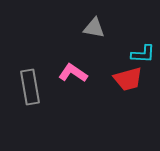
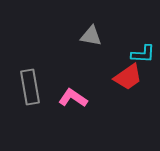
gray triangle: moved 3 px left, 8 px down
pink L-shape: moved 25 px down
red trapezoid: moved 2 px up; rotated 20 degrees counterclockwise
